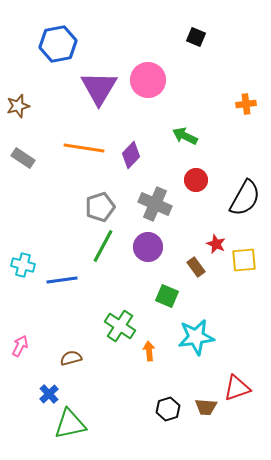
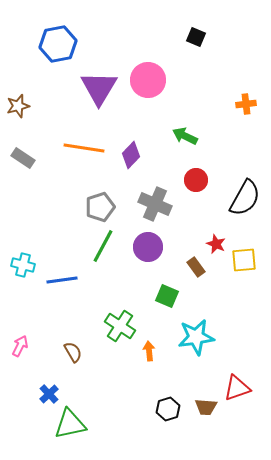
brown semicircle: moved 2 px right, 6 px up; rotated 75 degrees clockwise
